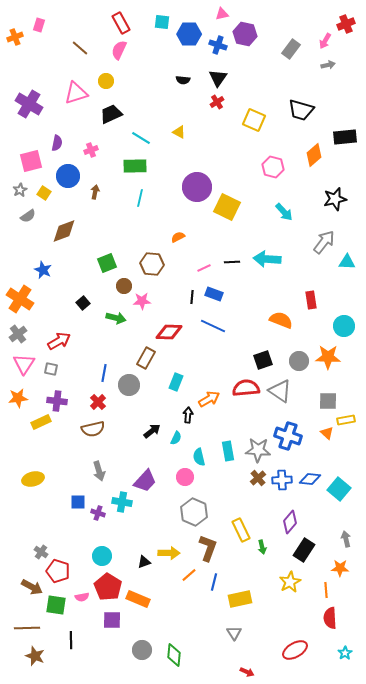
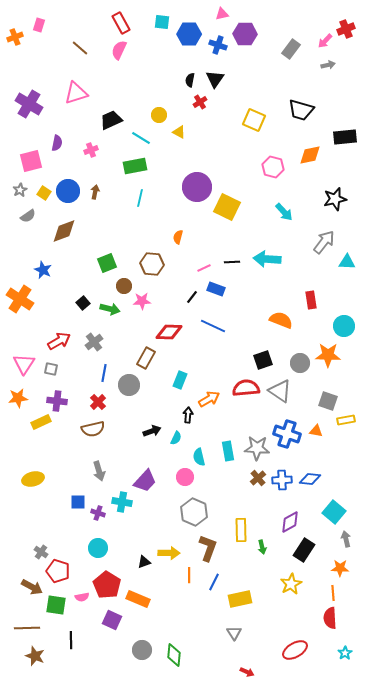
red cross at (346, 24): moved 5 px down
purple hexagon at (245, 34): rotated 10 degrees counterclockwise
pink arrow at (325, 41): rotated 14 degrees clockwise
black triangle at (218, 78): moved 3 px left, 1 px down
black semicircle at (183, 80): moved 7 px right; rotated 96 degrees clockwise
yellow circle at (106, 81): moved 53 px right, 34 px down
red cross at (217, 102): moved 17 px left
black trapezoid at (111, 114): moved 6 px down
orange diamond at (314, 155): moved 4 px left; rotated 30 degrees clockwise
green rectangle at (135, 166): rotated 10 degrees counterclockwise
blue circle at (68, 176): moved 15 px down
orange semicircle at (178, 237): rotated 48 degrees counterclockwise
blue rectangle at (214, 294): moved 2 px right, 5 px up
black line at (192, 297): rotated 32 degrees clockwise
green arrow at (116, 318): moved 6 px left, 9 px up
gray cross at (18, 334): moved 76 px right, 8 px down
orange star at (328, 357): moved 2 px up
gray circle at (299, 361): moved 1 px right, 2 px down
cyan rectangle at (176, 382): moved 4 px right, 2 px up
gray square at (328, 401): rotated 18 degrees clockwise
black arrow at (152, 431): rotated 18 degrees clockwise
orange triangle at (327, 433): moved 11 px left, 2 px up; rotated 32 degrees counterclockwise
blue cross at (288, 436): moved 1 px left, 2 px up
gray star at (258, 450): moved 1 px left, 2 px up
cyan square at (339, 489): moved 5 px left, 23 px down
purple diamond at (290, 522): rotated 20 degrees clockwise
yellow rectangle at (241, 530): rotated 25 degrees clockwise
cyan circle at (102, 556): moved 4 px left, 8 px up
orange line at (189, 575): rotated 49 degrees counterclockwise
blue line at (214, 582): rotated 12 degrees clockwise
yellow star at (290, 582): moved 1 px right, 2 px down
red pentagon at (108, 587): moved 1 px left, 2 px up
orange line at (326, 590): moved 7 px right, 3 px down
purple square at (112, 620): rotated 24 degrees clockwise
